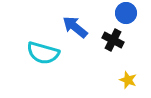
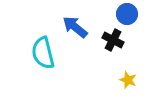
blue circle: moved 1 px right, 1 px down
cyan semicircle: rotated 60 degrees clockwise
